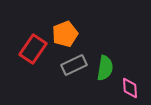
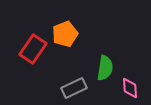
gray rectangle: moved 23 px down
